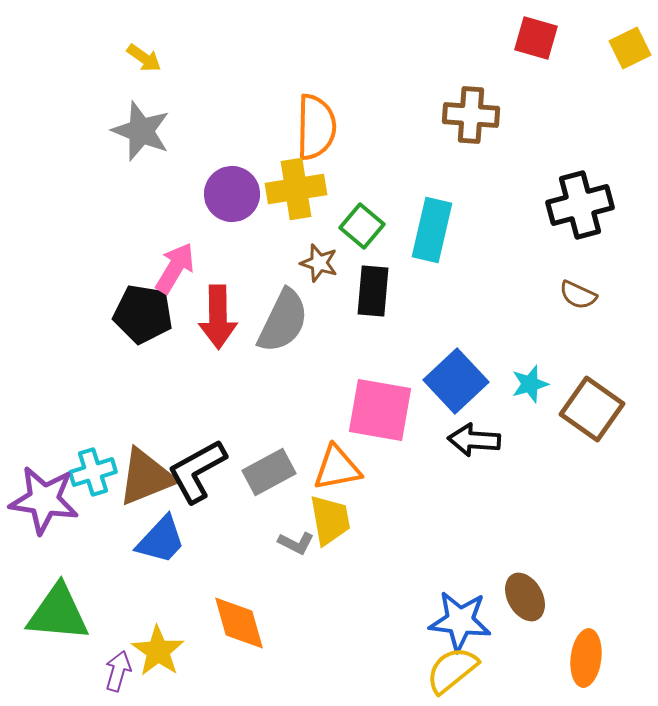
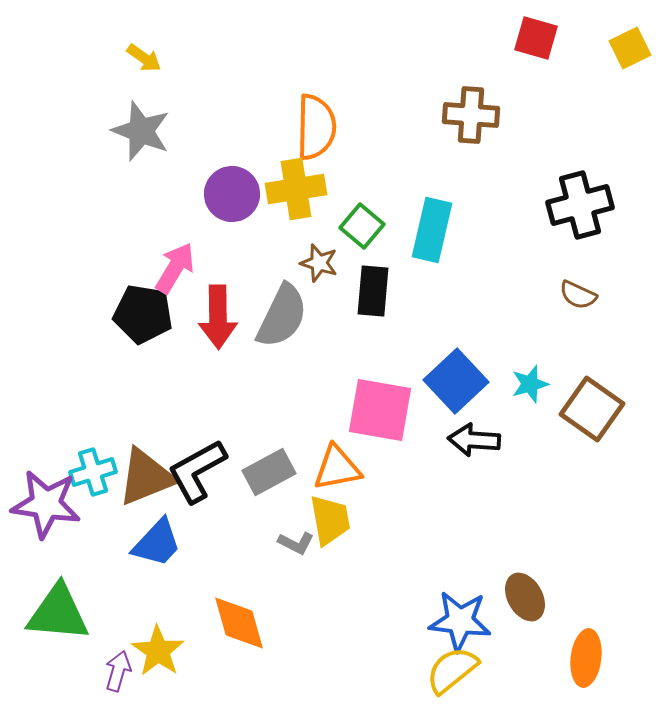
gray semicircle: moved 1 px left, 5 px up
purple star: moved 2 px right, 4 px down
blue trapezoid: moved 4 px left, 3 px down
